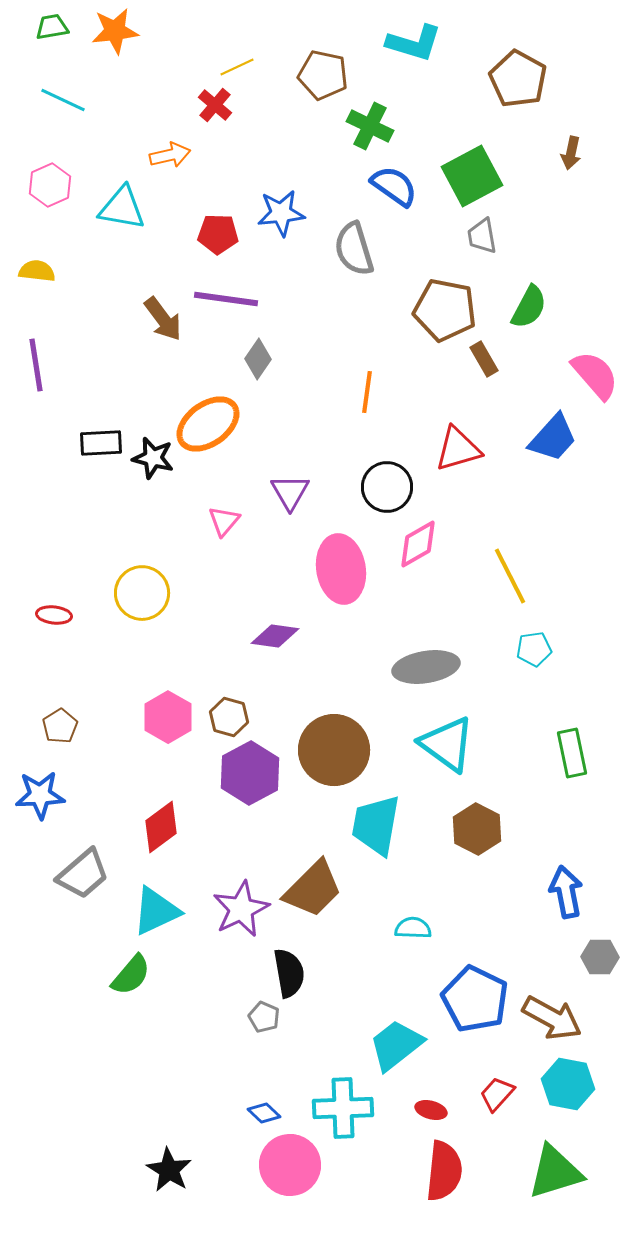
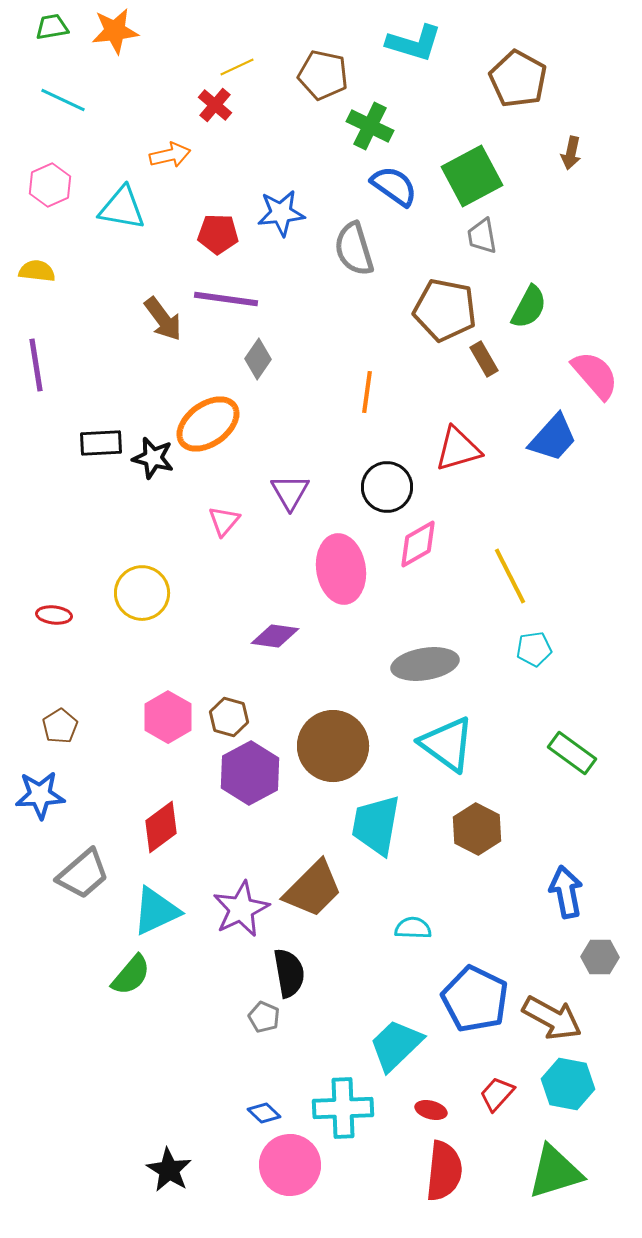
gray ellipse at (426, 667): moved 1 px left, 3 px up
brown circle at (334, 750): moved 1 px left, 4 px up
green rectangle at (572, 753): rotated 42 degrees counterclockwise
cyan trapezoid at (396, 1045): rotated 6 degrees counterclockwise
